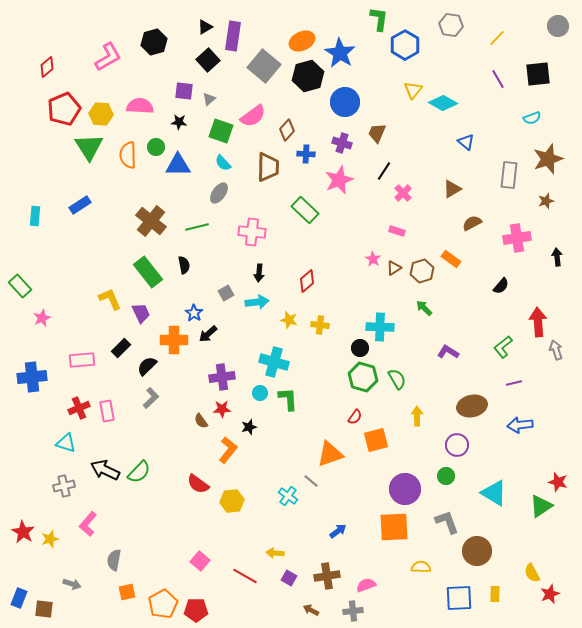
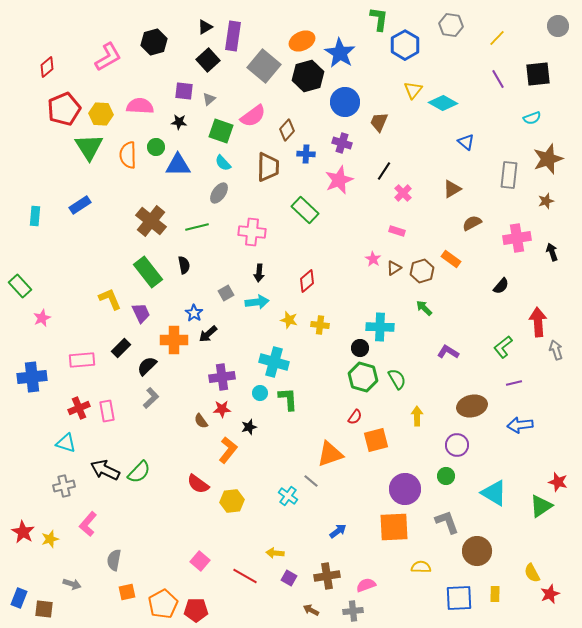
brown trapezoid at (377, 133): moved 2 px right, 11 px up
black arrow at (557, 257): moved 5 px left, 5 px up; rotated 12 degrees counterclockwise
